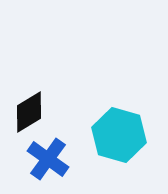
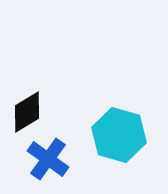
black diamond: moved 2 px left
